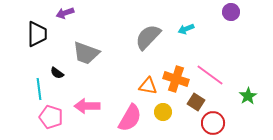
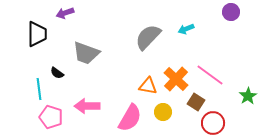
orange cross: rotated 25 degrees clockwise
